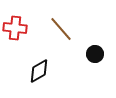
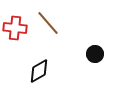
brown line: moved 13 px left, 6 px up
